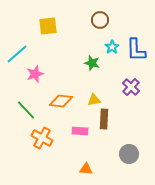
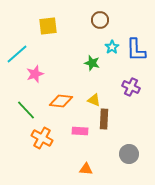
purple cross: rotated 18 degrees counterclockwise
yellow triangle: rotated 32 degrees clockwise
